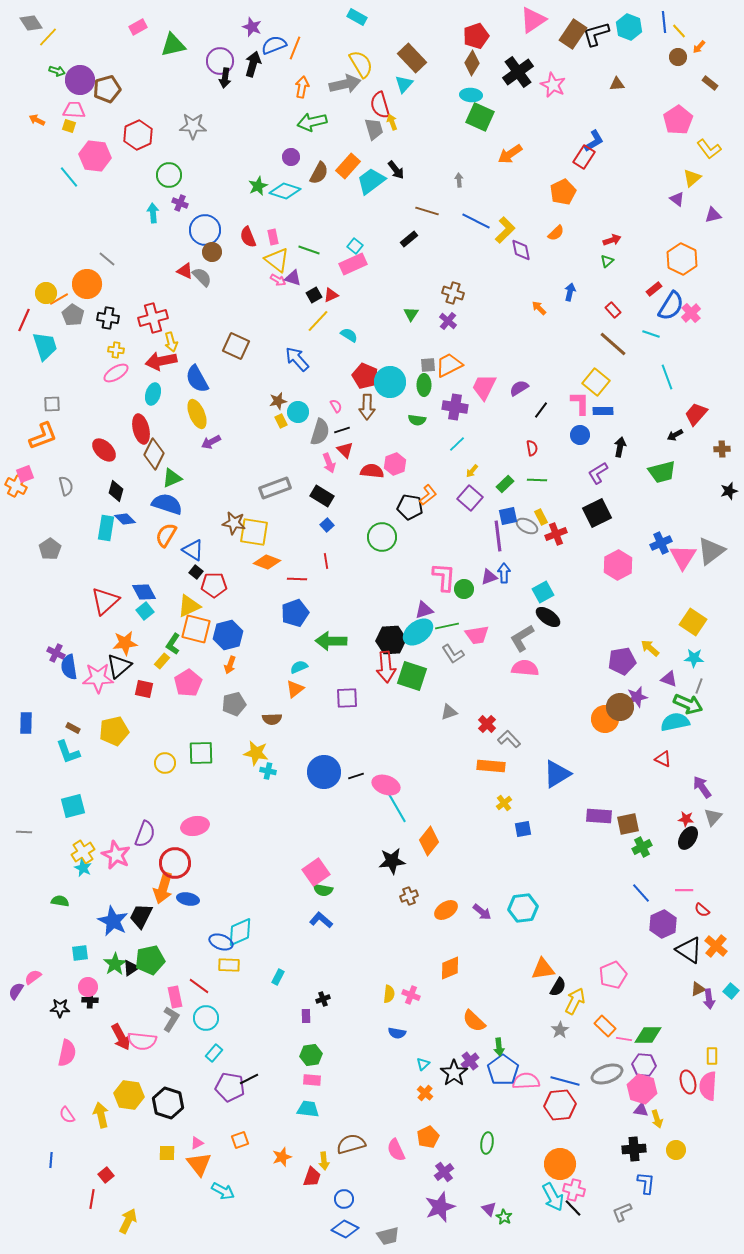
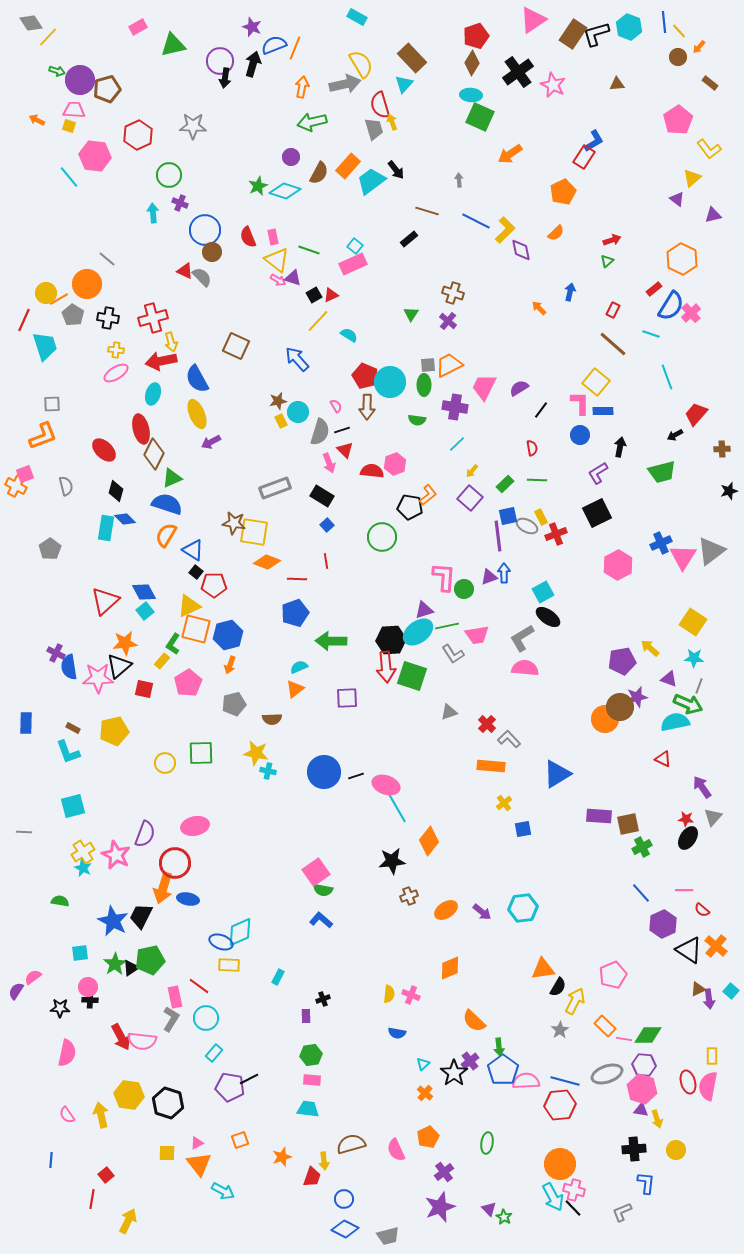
red rectangle at (613, 310): rotated 70 degrees clockwise
pink semicircle at (708, 1086): rotated 8 degrees clockwise
